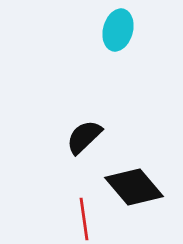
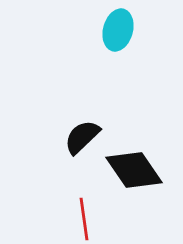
black semicircle: moved 2 px left
black diamond: moved 17 px up; rotated 6 degrees clockwise
